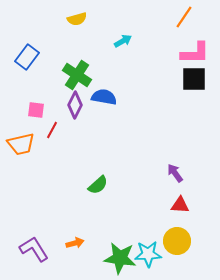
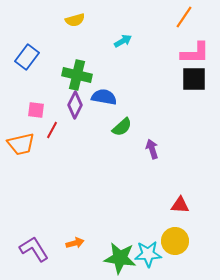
yellow semicircle: moved 2 px left, 1 px down
green cross: rotated 20 degrees counterclockwise
purple arrow: moved 23 px left, 24 px up; rotated 18 degrees clockwise
green semicircle: moved 24 px right, 58 px up
yellow circle: moved 2 px left
